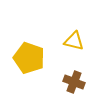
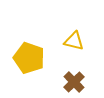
brown cross: rotated 25 degrees clockwise
